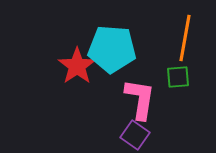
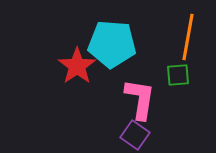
orange line: moved 3 px right, 1 px up
cyan pentagon: moved 5 px up
green square: moved 2 px up
